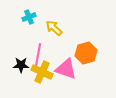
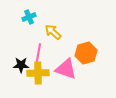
yellow arrow: moved 1 px left, 4 px down
yellow cross: moved 4 px left, 1 px down; rotated 25 degrees counterclockwise
